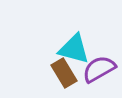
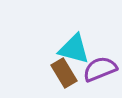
purple semicircle: moved 1 px right; rotated 8 degrees clockwise
